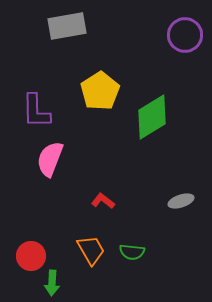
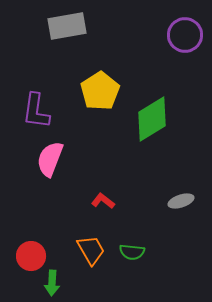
purple L-shape: rotated 9 degrees clockwise
green diamond: moved 2 px down
